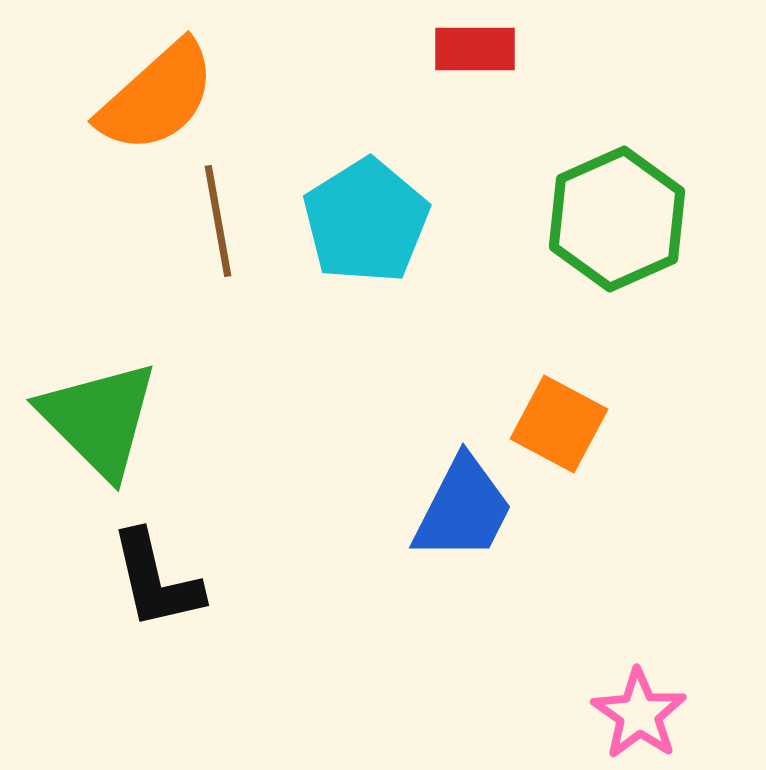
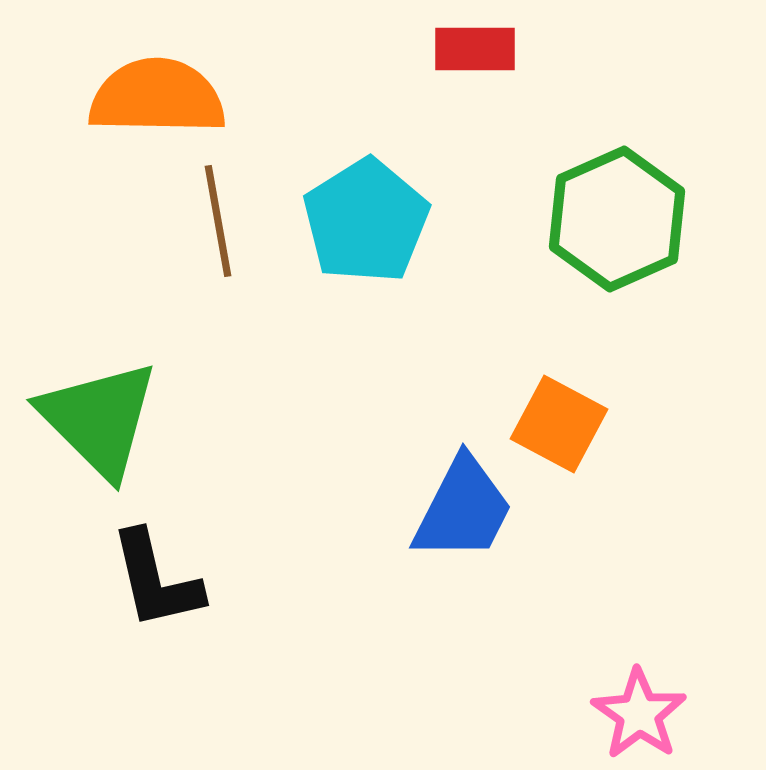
orange semicircle: rotated 137 degrees counterclockwise
